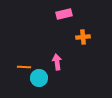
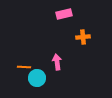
cyan circle: moved 2 px left
